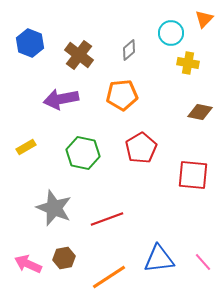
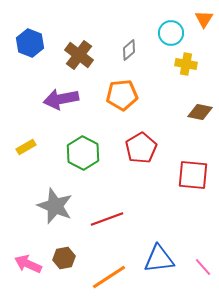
orange triangle: rotated 12 degrees counterclockwise
yellow cross: moved 2 px left, 1 px down
green hexagon: rotated 16 degrees clockwise
gray star: moved 1 px right, 2 px up
pink line: moved 5 px down
